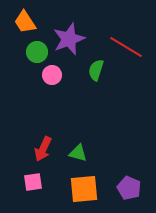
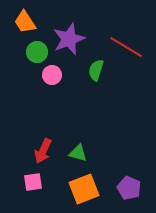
red arrow: moved 2 px down
orange square: rotated 16 degrees counterclockwise
